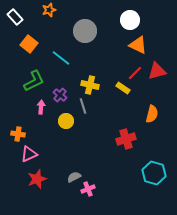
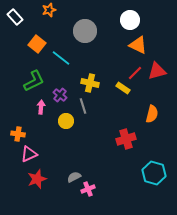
orange square: moved 8 px right
yellow cross: moved 2 px up
